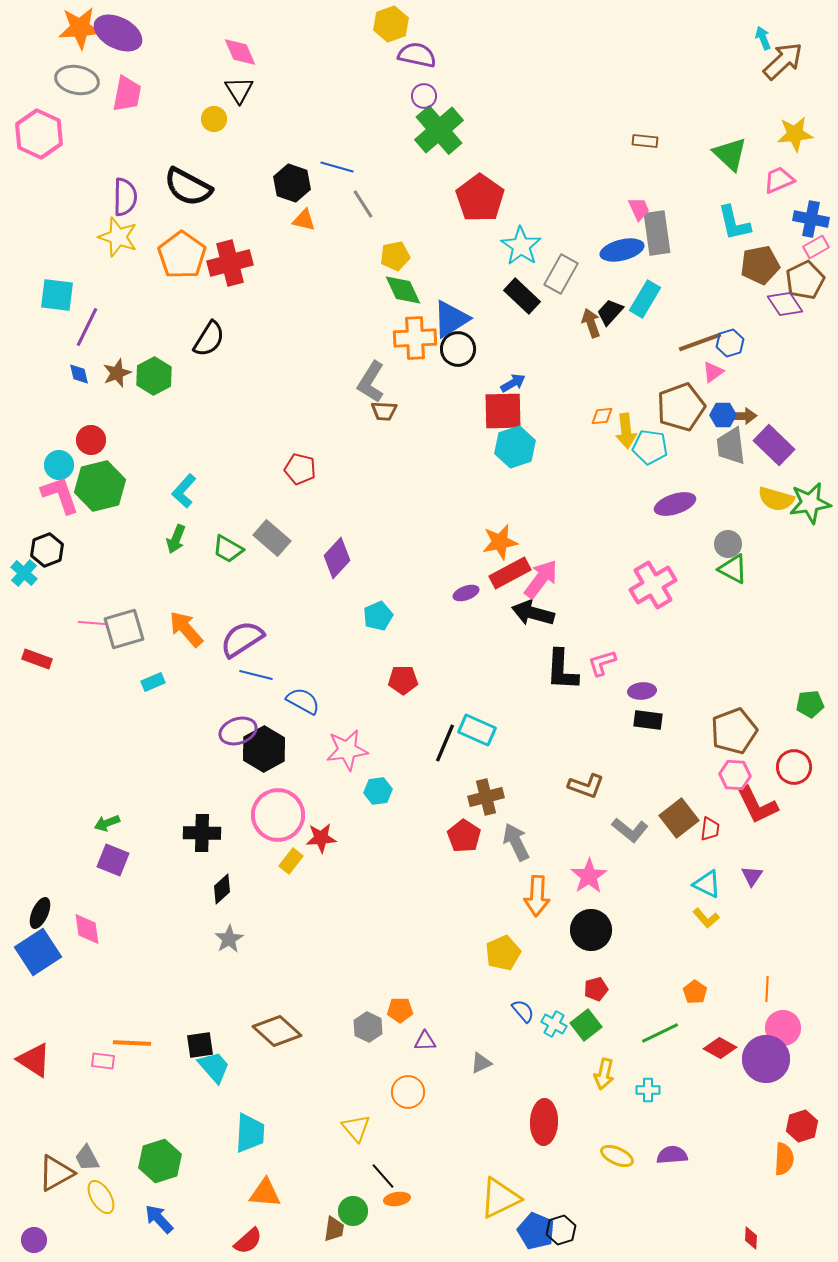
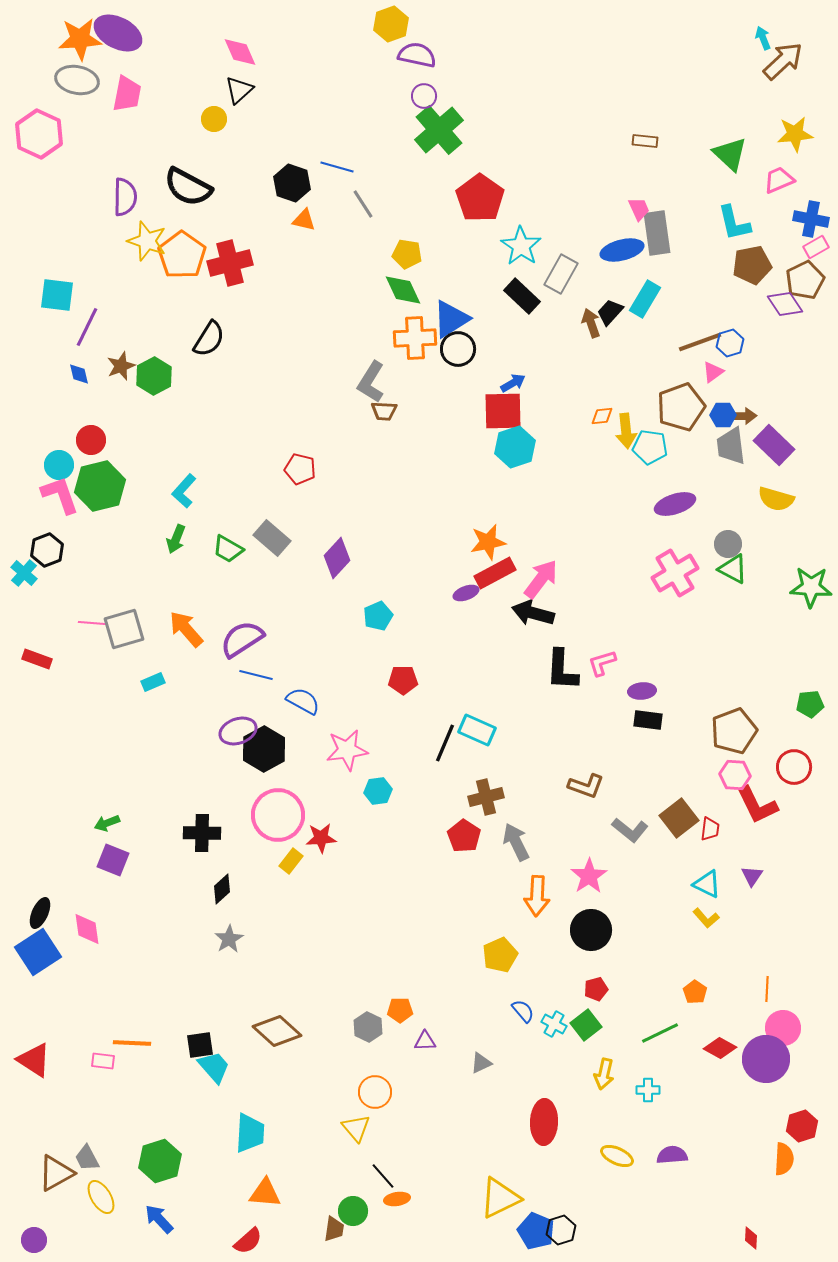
orange star at (80, 28): moved 11 px down
black triangle at (239, 90): rotated 20 degrees clockwise
yellow star at (118, 237): moved 29 px right, 4 px down
yellow pentagon at (395, 256): moved 12 px right, 2 px up; rotated 20 degrees clockwise
brown pentagon at (760, 265): moved 8 px left
brown star at (117, 373): moved 4 px right, 7 px up
green star at (810, 503): moved 1 px right, 84 px down; rotated 12 degrees clockwise
orange star at (500, 542): moved 12 px left
red rectangle at (510, 573): moved 15 px left
pink cross at (653, 585): moved 22 px right, 12 px up
yellow pentagon at (503, 953): moved 3 px left, 2 px down
orange circle at (408, 1092): moved 33 px left
